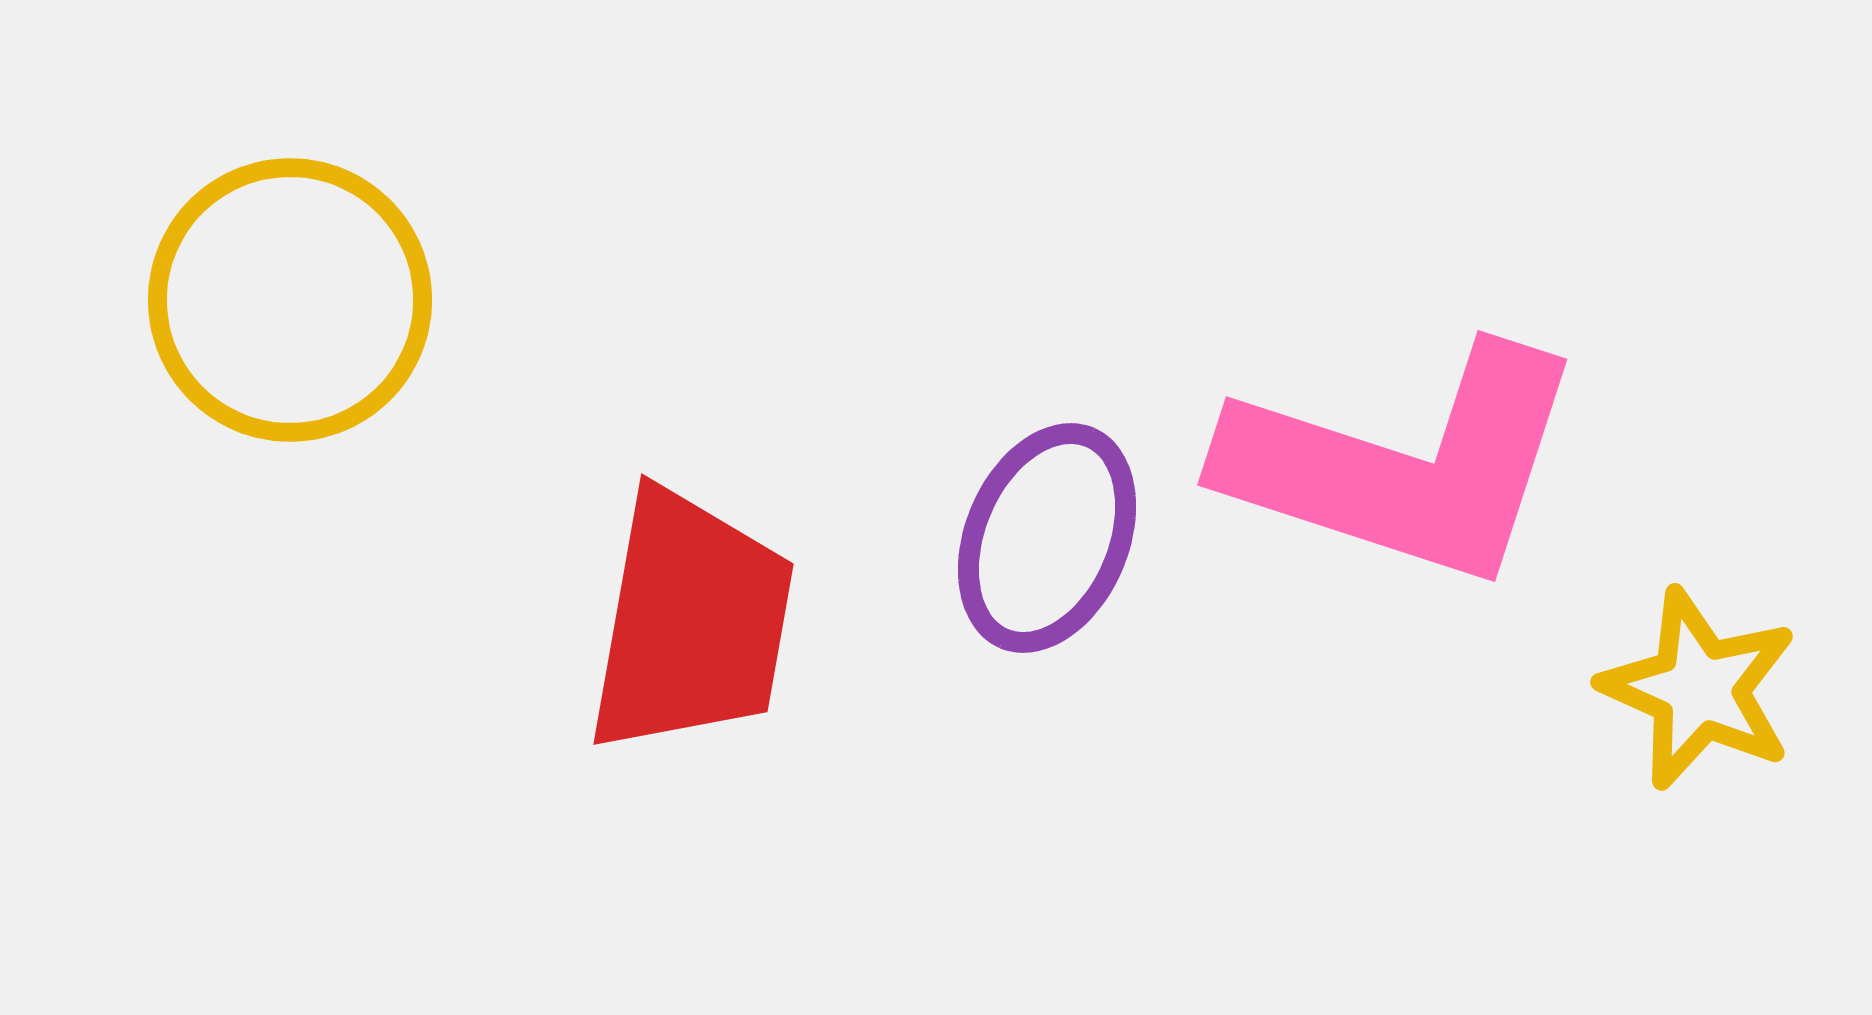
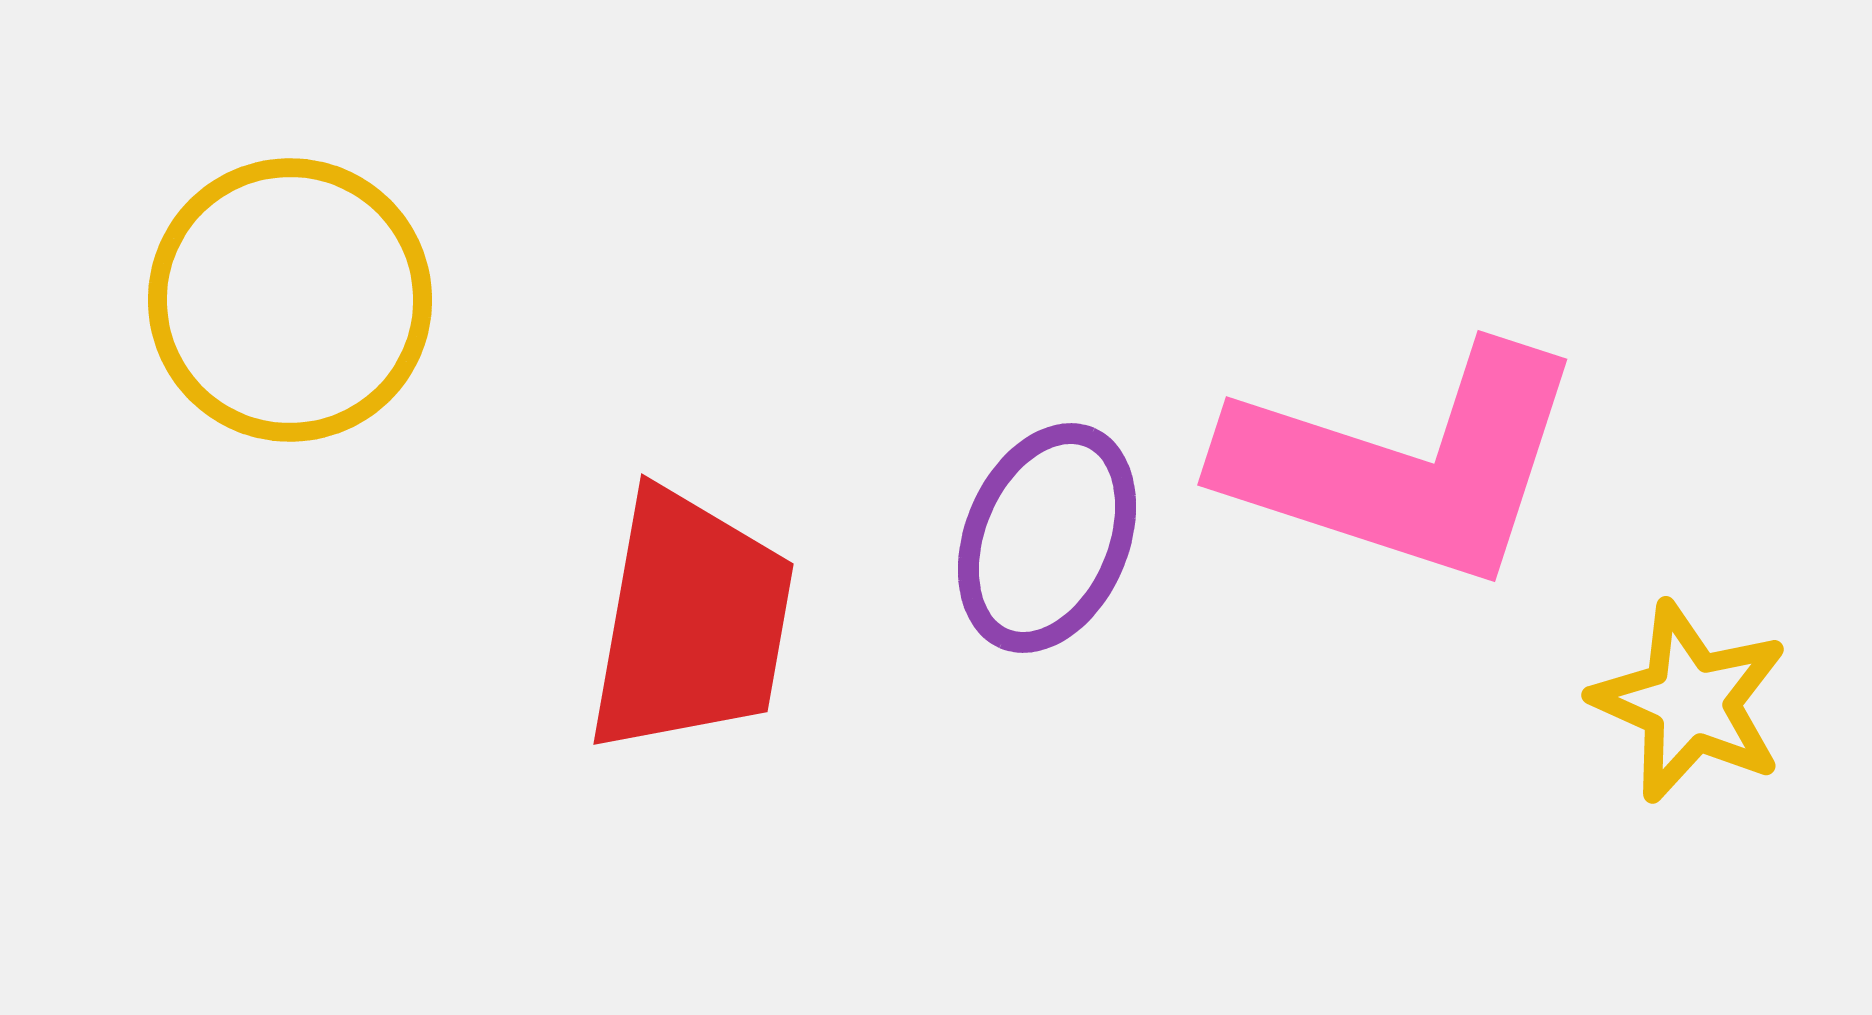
yellow star: moved 9 px left, 13 px down
